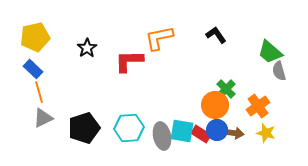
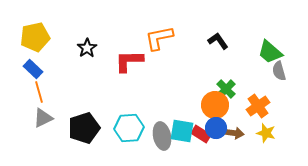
black L-shape: moved 2 px right, 6 px down
blue circle: moved 1 px left, 2 px up
